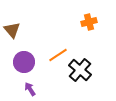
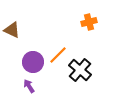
brown triangle: rotated 24 degrees counterclockwise
orange line: rotated 12 degrees counterclockwise
purple circle: moved 9 px right
purple arrow: moved 1 px left, 3 px up
